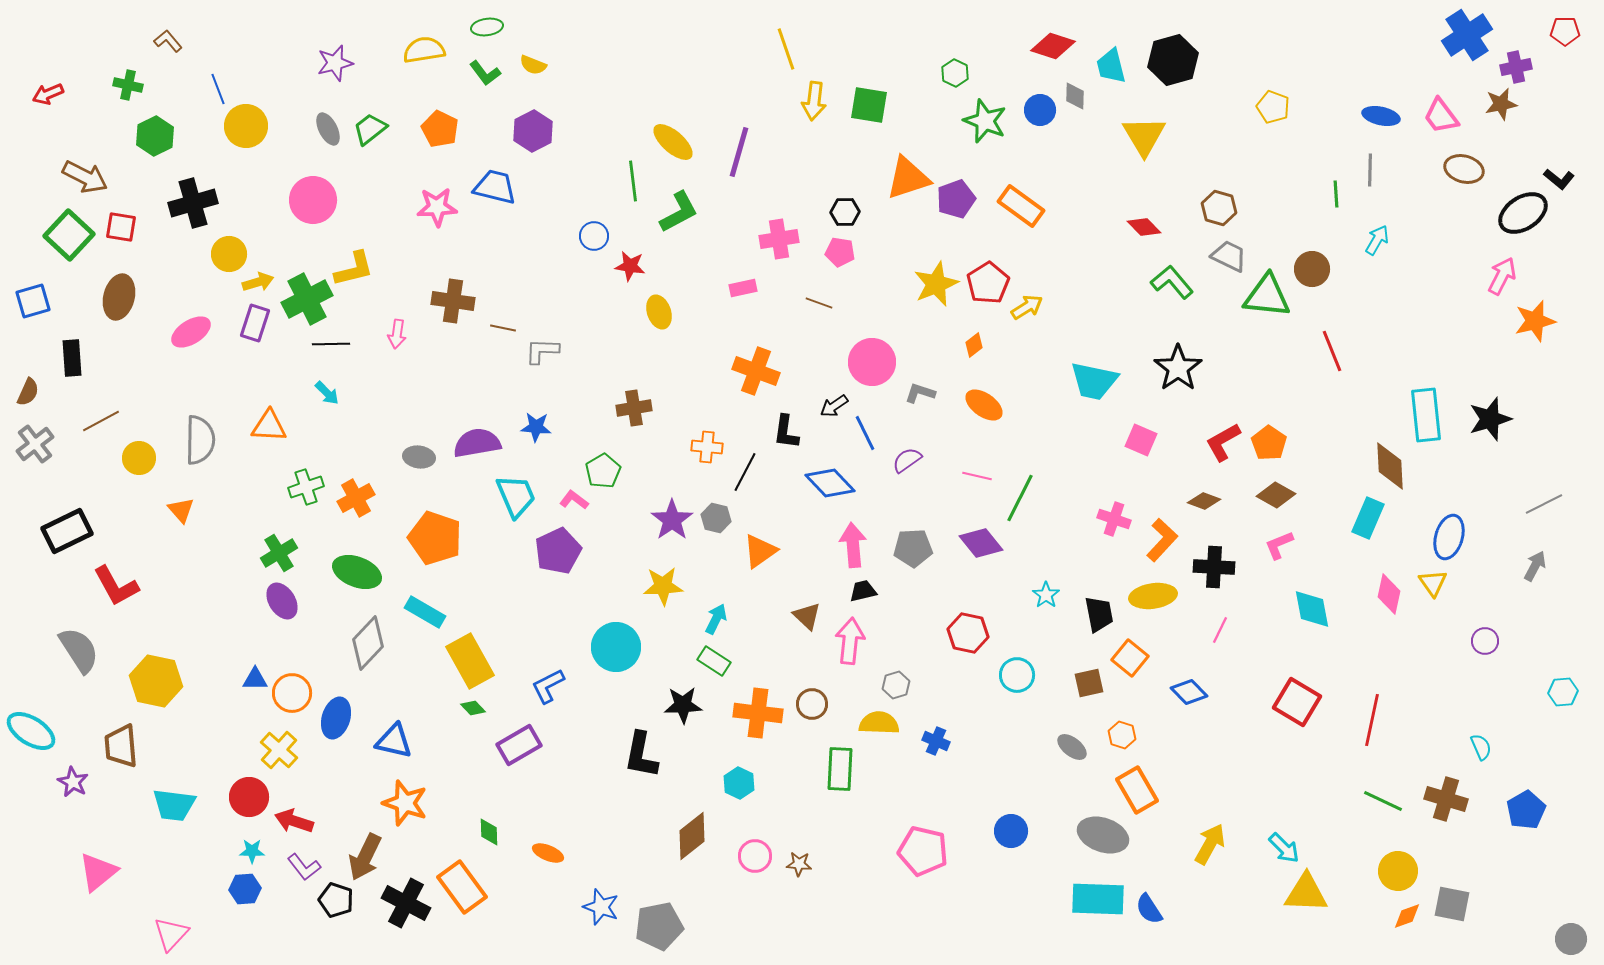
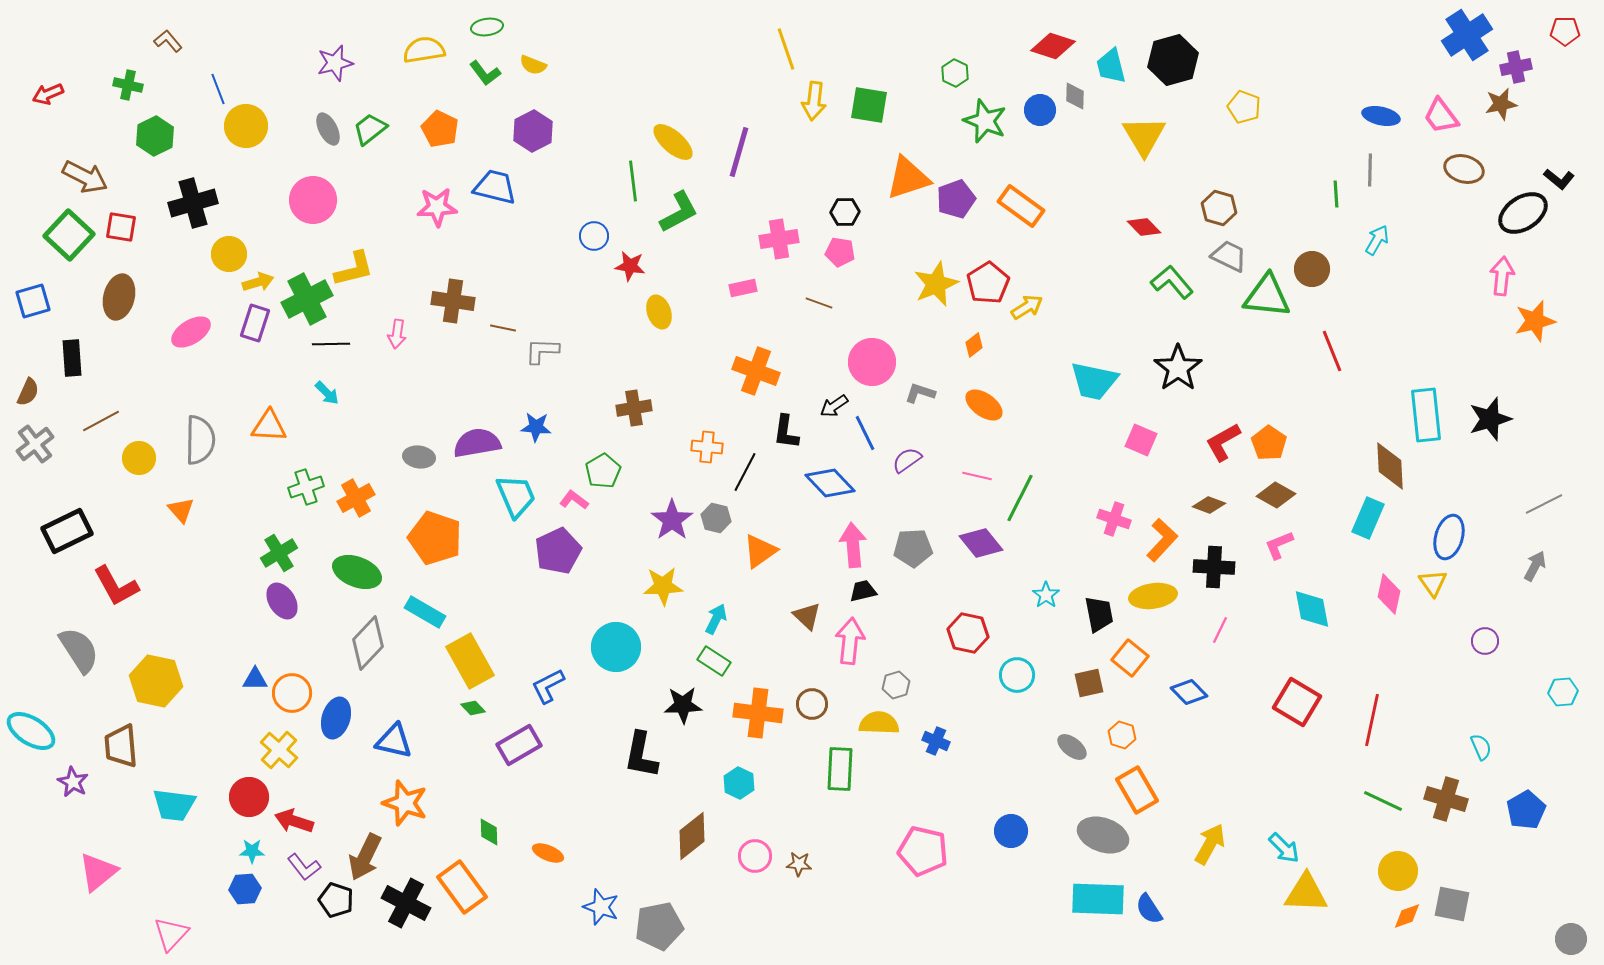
yellow pentagon at (1273, 107): moved 29 px left
pink arrow at (1502, 276): rotated 21 degrees counterclockwise
brown diamond at (1204, 501): moved 5 px right, 4 px down
